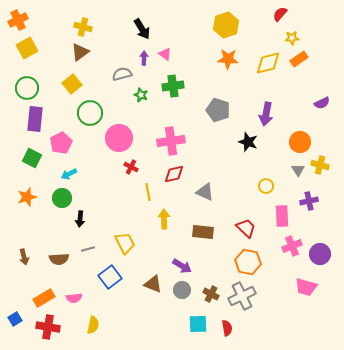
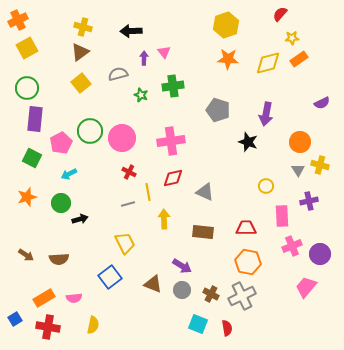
black arrow at (142, 29): moved 11 px left, 2 px down; rotated 120 degrees clockwise
pink triangle at (165, 54): moved 1 px left, 2 px up; rotated 16 degrees clockwise
gray semicircle at (122, 74): moved 4 px left
yellow square at (72, 84): moved 9 px right, 1 px up
green circle at (90, 113): moved 18 px down
pink circle at (119, 138): moved 3 px right
red cross at (131, 167): moved 2 px left, 5 px down
red diamond at (174, 174): moved 1 px left, 4 px down
green circle at (62, 198): moved 1 px left, 5 px down
black arrow at (80, 219): rotated 112 degrees counterclockwise
red trapezoid at (246, 228): rotated 45 degrees counterclockwise
gray line at (88, 249): moved 40 px right, 45 px up
brown arrow at (24, 257): moved 2 px right, 2 px up; rotated 42 degrees counterclockwise
pink trapezoid at (306, 287): rotated 115 degrees clockwise
cyan square at (198, 324): rotated 24 degrees clockwise
